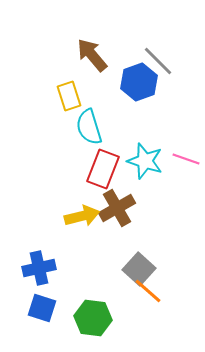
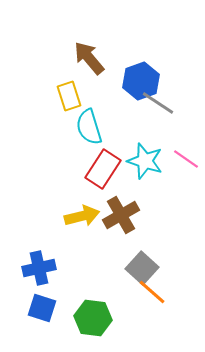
brown arrow: moved 3 px left, 3 px down
gray line: moved 42 px down; rotated 12 degrees counterclockwise
blue hexagon: moved 2 px right, 1 px up
pink line: rotated 16 degrees clockwise
red rectangle: rotated 12 degrees clockwise
brown cross: moved 4 px right, 7 px down
gray square: moved 3 px right, 1 px up
orange line: moved 4 px right, 1 px down
